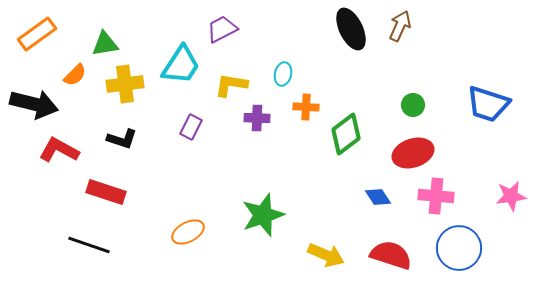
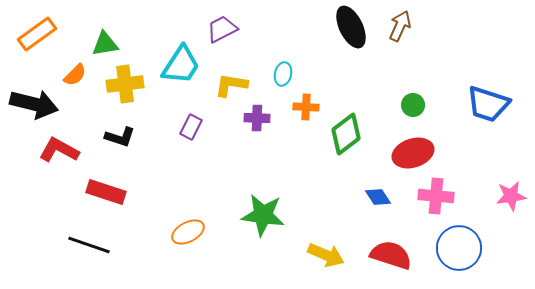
black ellipse: moved 2 px up
black L-shape: moved 2 px left, 2 px up
green star: rotated 27 degrees clockwise
